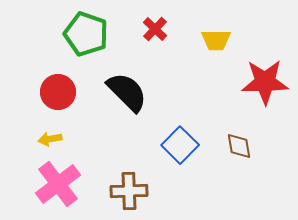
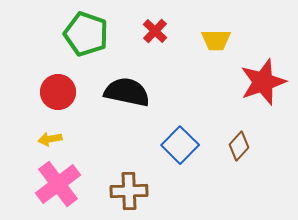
red cross: moved 2 px down
red star: moved 2 px left; rotated 18 degrees counterclockwise
black semicircle: rotated 33 degrees counterclockwise
brown diamond: rotated 52 degrees clockwise
